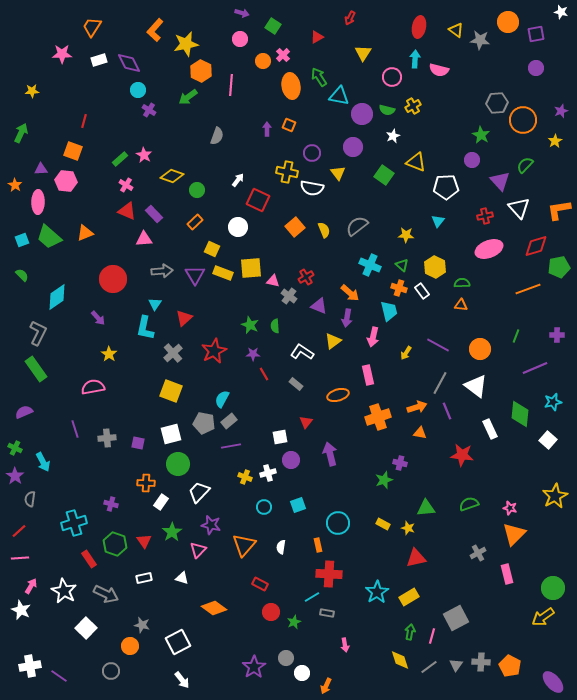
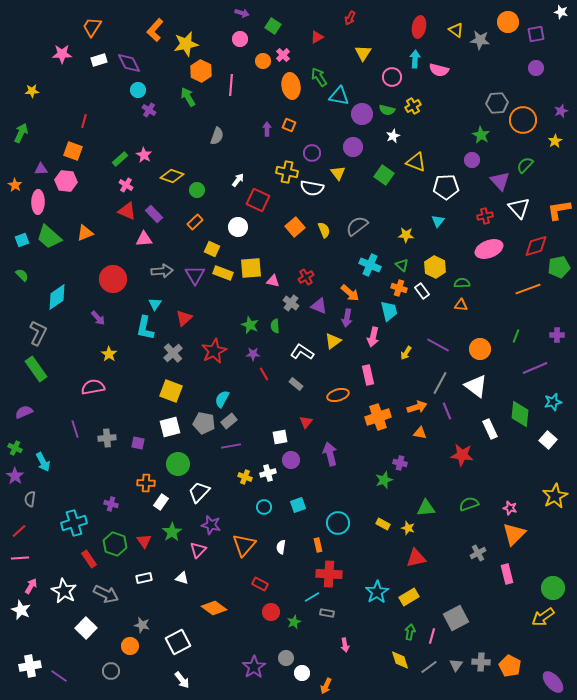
green arrow at (188, 97): rotated 96 degrees clockwise
gray cross at (289, 296): moved 2 px right, 7 px down
white square at (171, 434): moved 1 px left, 7 px up
